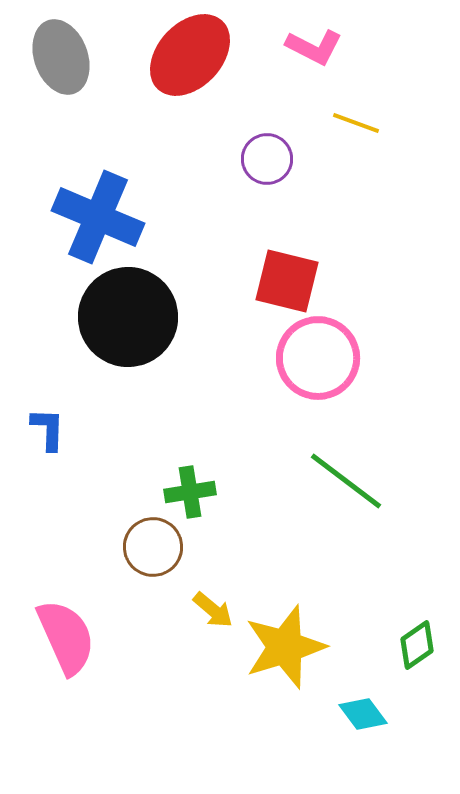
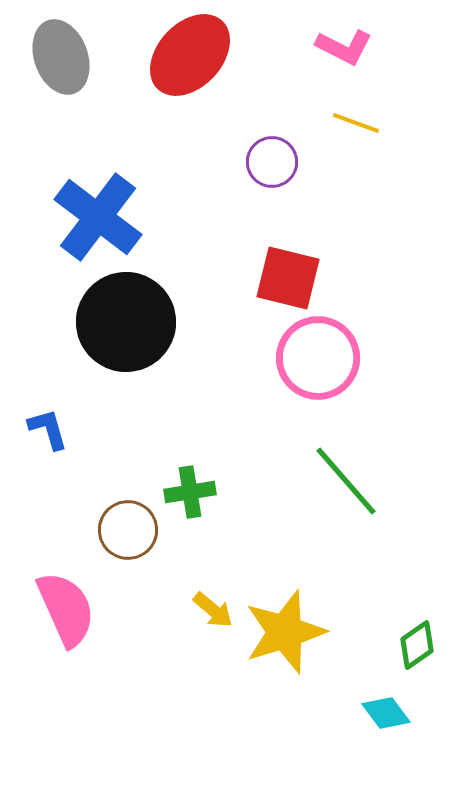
pink L-shape: moved 30 px right
purple circle: moved 5 px right, 3 px down
blue cross: rotated 14 degrees clockwise
red square: moved 1 px right, 3 px up
black circle: moved 2 px left, 5 px down
blue L-shape: rotated 18 degrees counterclockwise
green line: rotated 12 degrees clockwise
brown circle: moved 25 px left, 17 px up
pink semicircle: moved 28 px up
yellow star: moved 15 px up
cyan diamond: moved 23 px right, 1 px up
